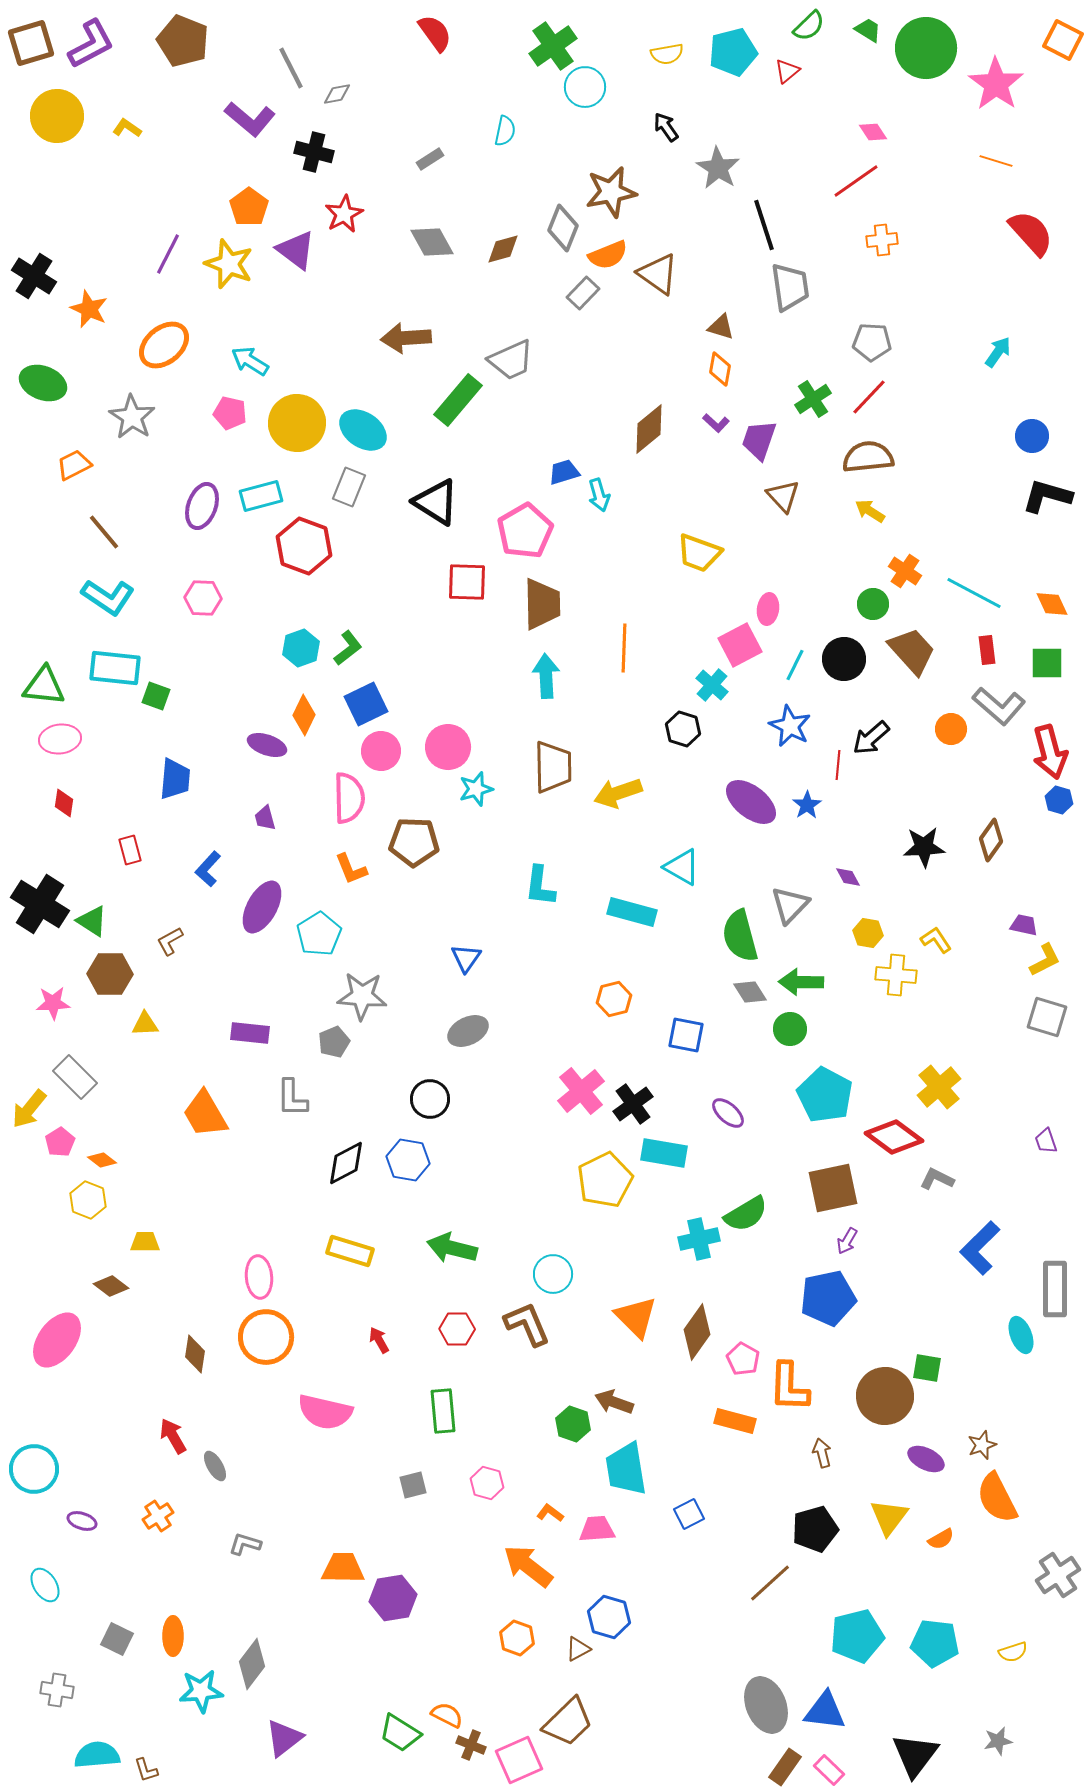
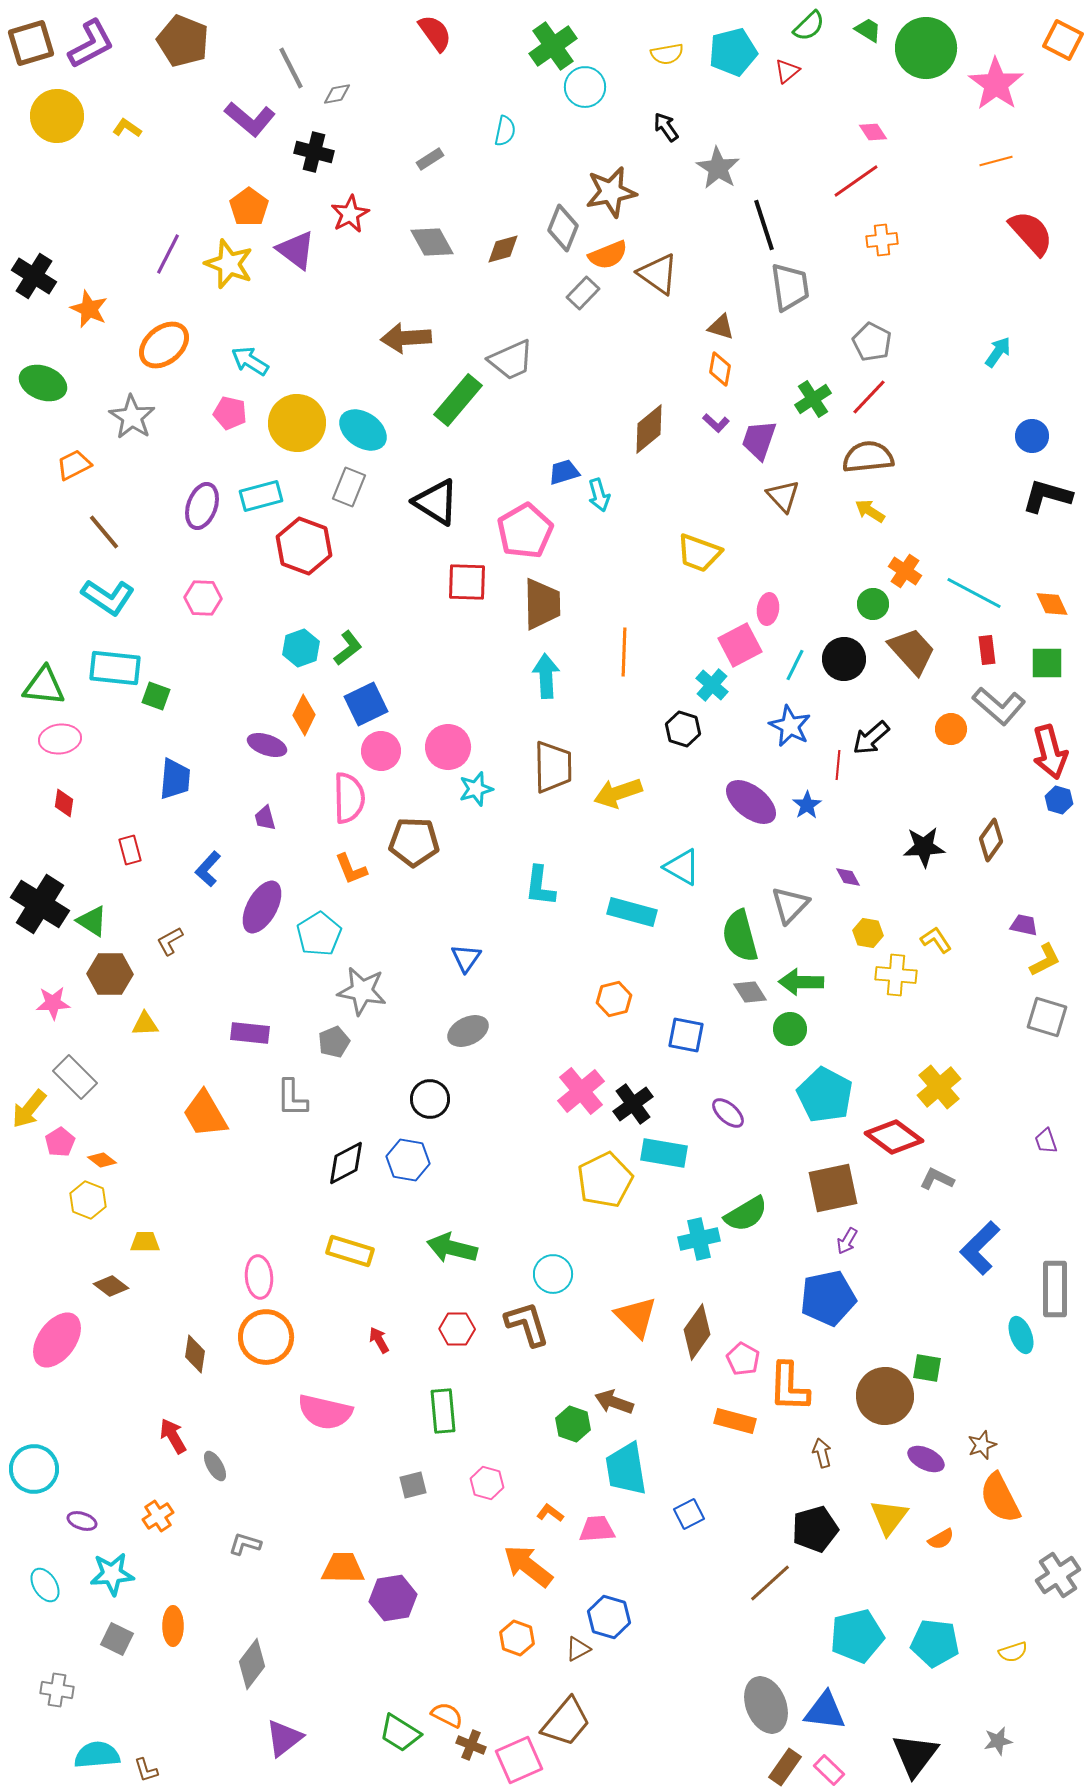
orange line at (996, 161): rotated 32 degrees counterclockwise
red star at (344, 214): moved 6 px right
gray pentagon at (872, 342): rotated 24 degrees clockwise
orange line at (624, 648): moved 4 px down
gray star at (362, 996): moved 5 px up; rotated 6 degrees clockwise
brown L-shape at (527, 1324): rotated 6 degrees clockwise
orange semicircle at (997, 1498): moved 3 px right
orange ellipse at (173, 1636): moved 10 px up
cyan star at (201, 1691): moved 89 px left, 117 px up
brown trapezoid at (568, 1722): moved 2 px left; rotated 6 degrees counterclockwise
